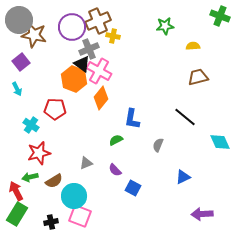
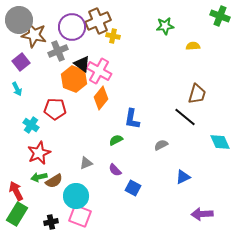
gray cross: moved 31 px left, 2 px down
brown trapezoid: moved 1 px left, 17 px down; rotated 120 degrees clockwise
gray semicircle: moved 3 px right; rotated 40 degrees clockwise
red star: rotated 10 degrees counterclockwise
green arrow: moved 9 px right
cyan circle: moved 2 px right
